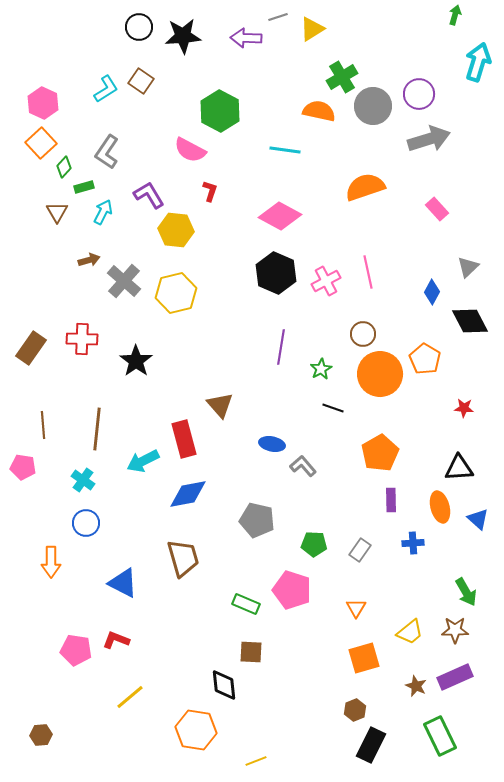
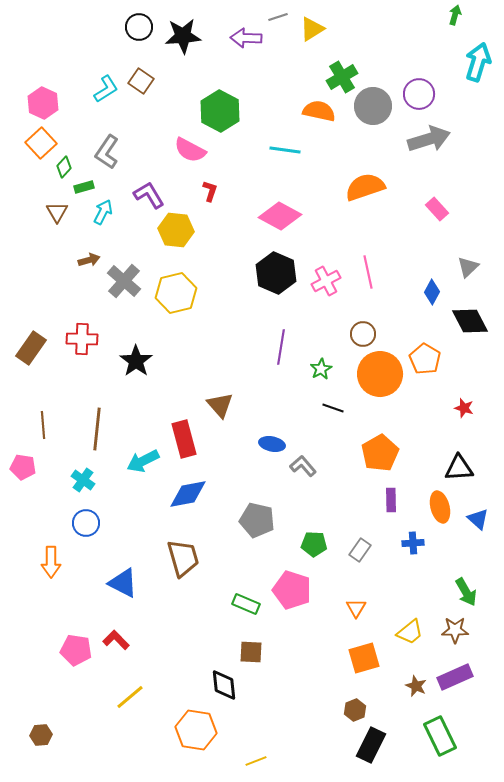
red star at (464, 408): rotated 12 degrees clockwise
red L-shape at (116, 640): rotated 24 degrees clockwise
